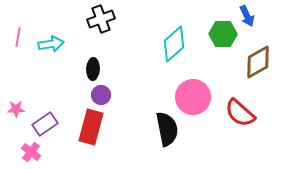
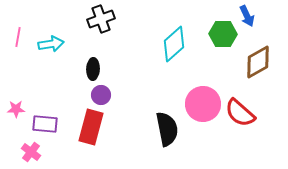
pink circle: moved 10 px right, 7 px down
purple rectangle: rotated 40 degrees clockwise
